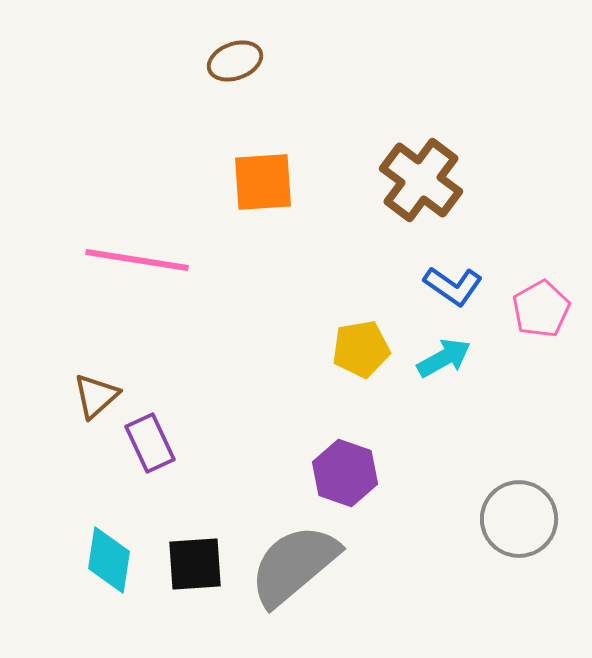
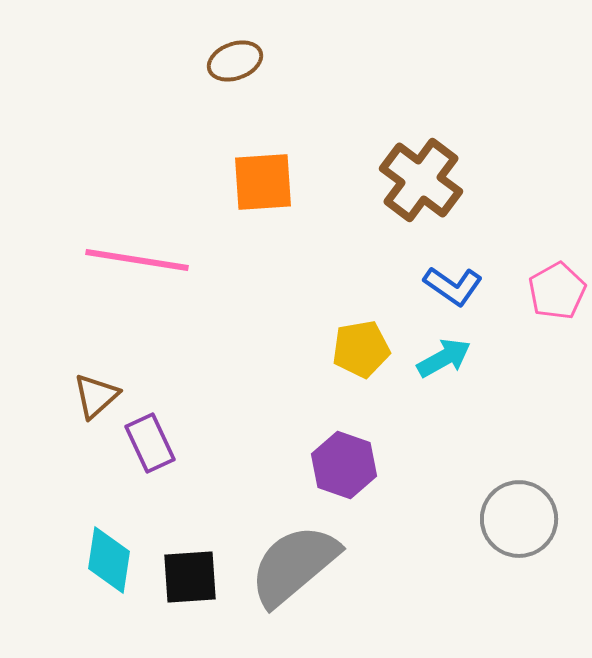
pink pentagon: moved 16 px right, 18 px up
purple hexagon: moved 1 px left, 8 px up
black square: moved 5 px left, 13 px down
